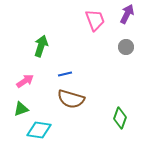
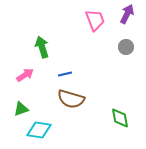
green arrow: moved 1 px right, 1 px down; rotated 35 degrees counterclockwise
pink arrow: moved 6 px up
green diamond: rotated 30 degrees counterclockwise
